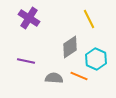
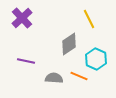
purple cross: moved 7 px left; rotated 15 degrees clockwise
gray diamond: moved 1 px left, 3 px up
